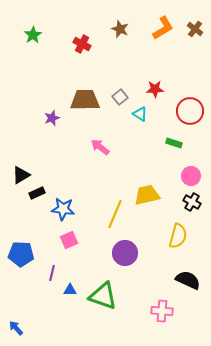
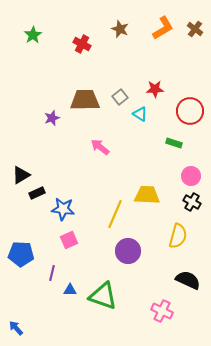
yellow trapezoid: rotated 16 degrees clockwise
purple circle: moved 3 px right, 2 px up
pink cross: rotated 20 degrees clockwise
